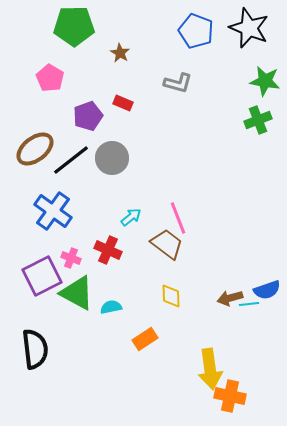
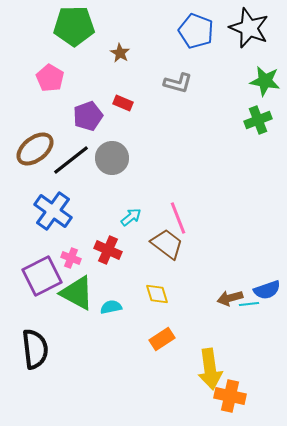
yellow diamond: moved 14 px left, 2 px up; rotated 15 degrees counterclockwise
orange rectangle: moved 17 px right
